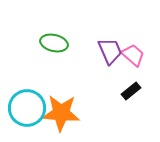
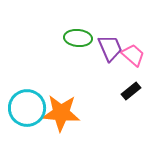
green ellipse: moved 24 px right, 5 px up; rotated 8 degrees counterclockwise
purple trapezoid: moved 3 px up
